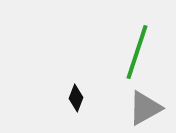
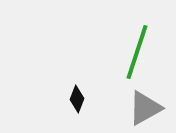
black diamond: moved 1 px right, 1 px down
